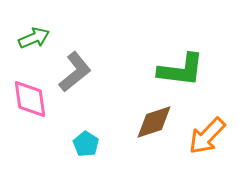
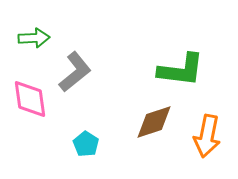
green arrow: rotated 20 degrees clockwise
orange arrow: rotated 33 degrees counterclockwise
